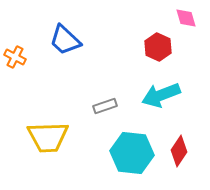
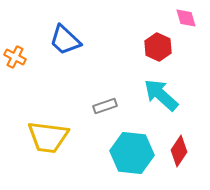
cyan arrow: rotated 63 degrees clockwise
yellow trapezoid: rotated 9 degrees clockwise
